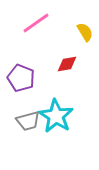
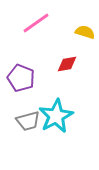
yellow semicircle: rotated 42 degrees counterclockwise
cyan star: rotated 12 degrees clockwise
